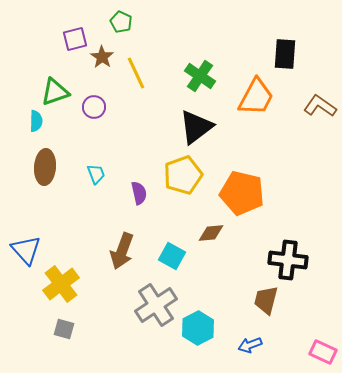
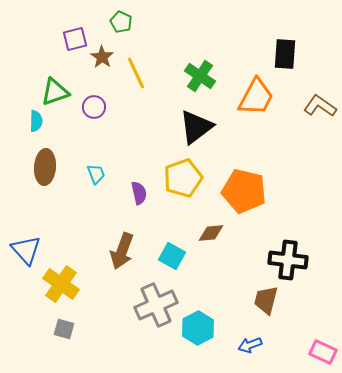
yellow pentagon: moved 3 px down
orange pentagon: moved 2 px right, 2 px up
yellow cross: rotated 18 degrees counterclockwise
gray cross: rotated 9 degrees clockwise
